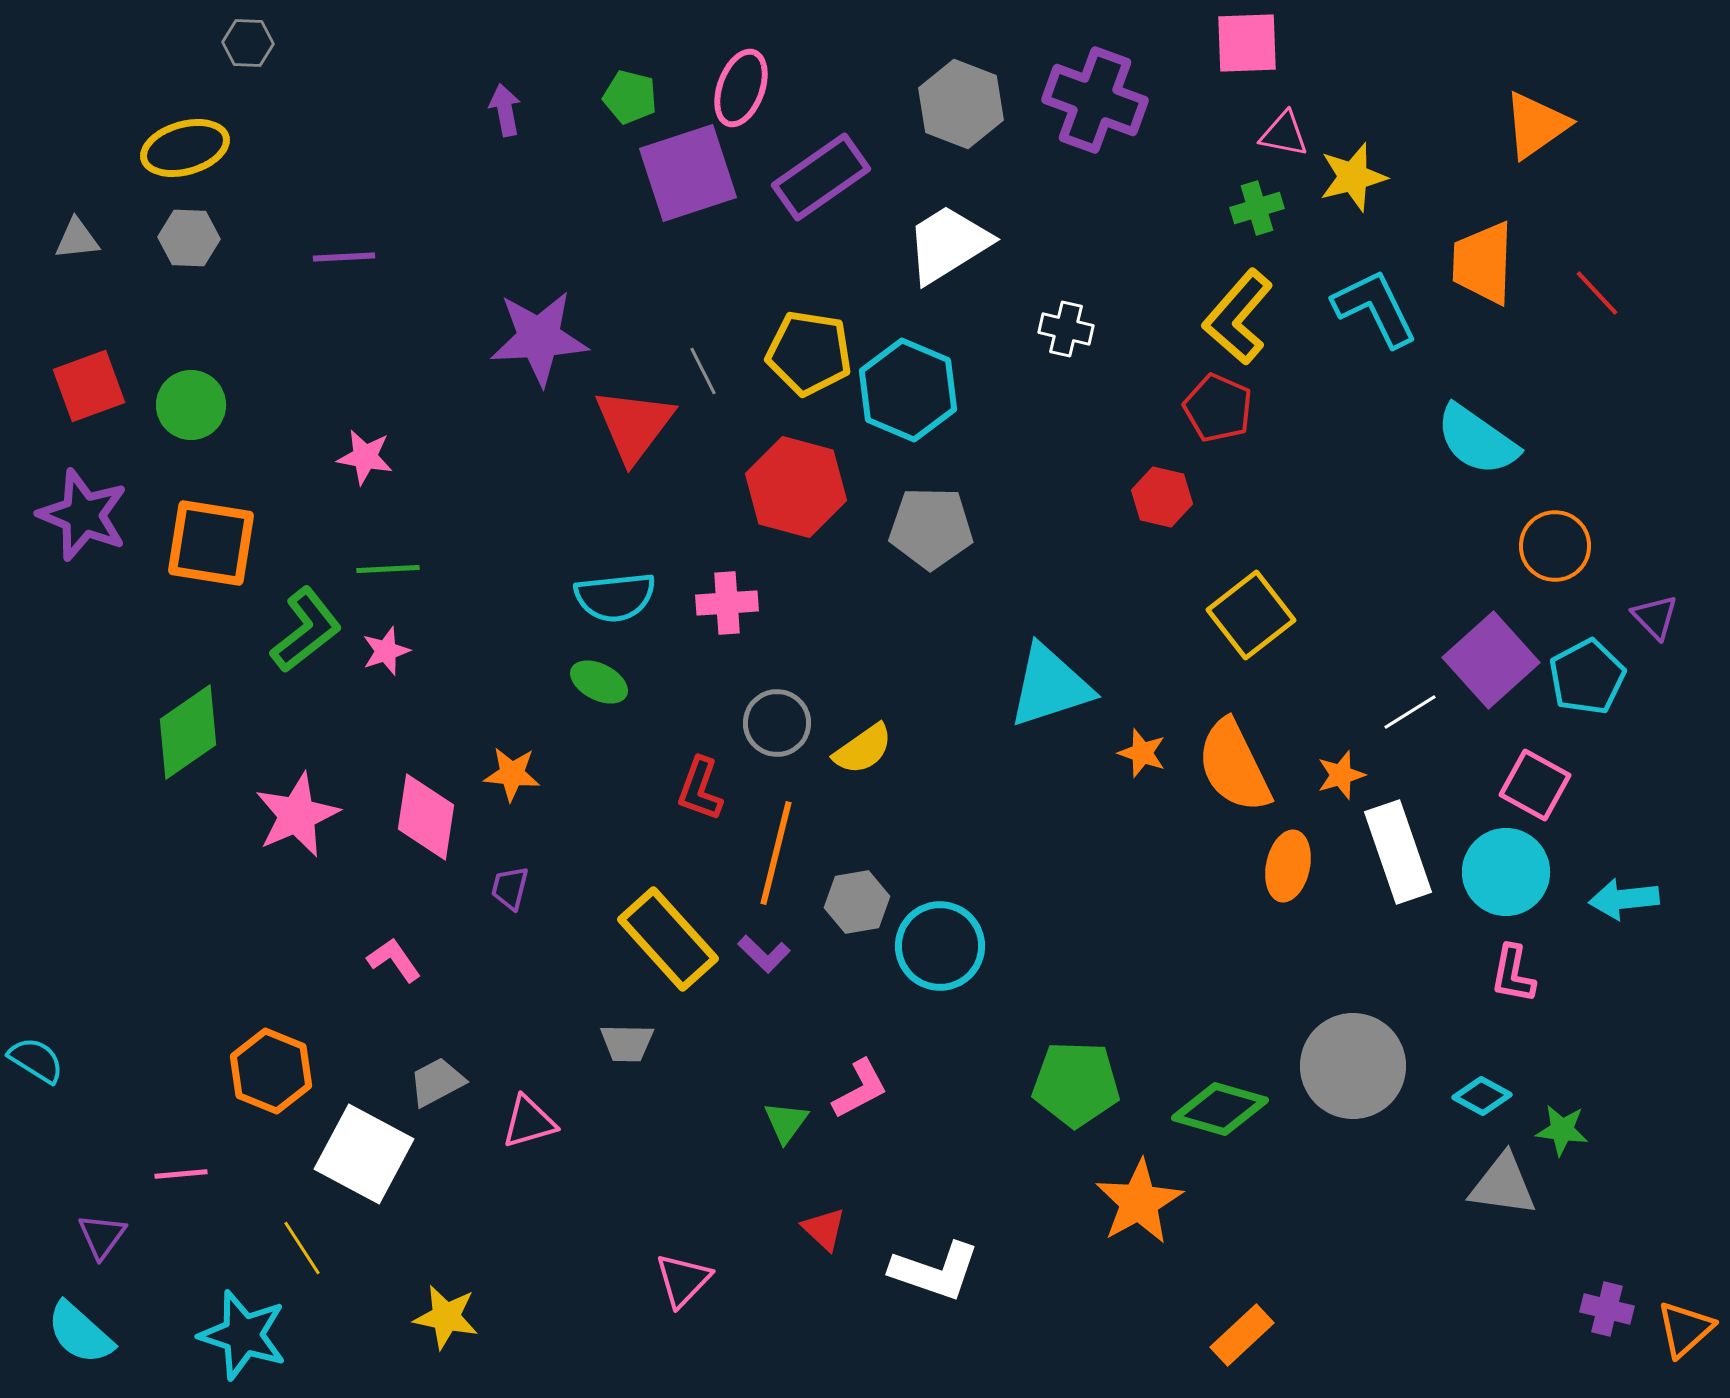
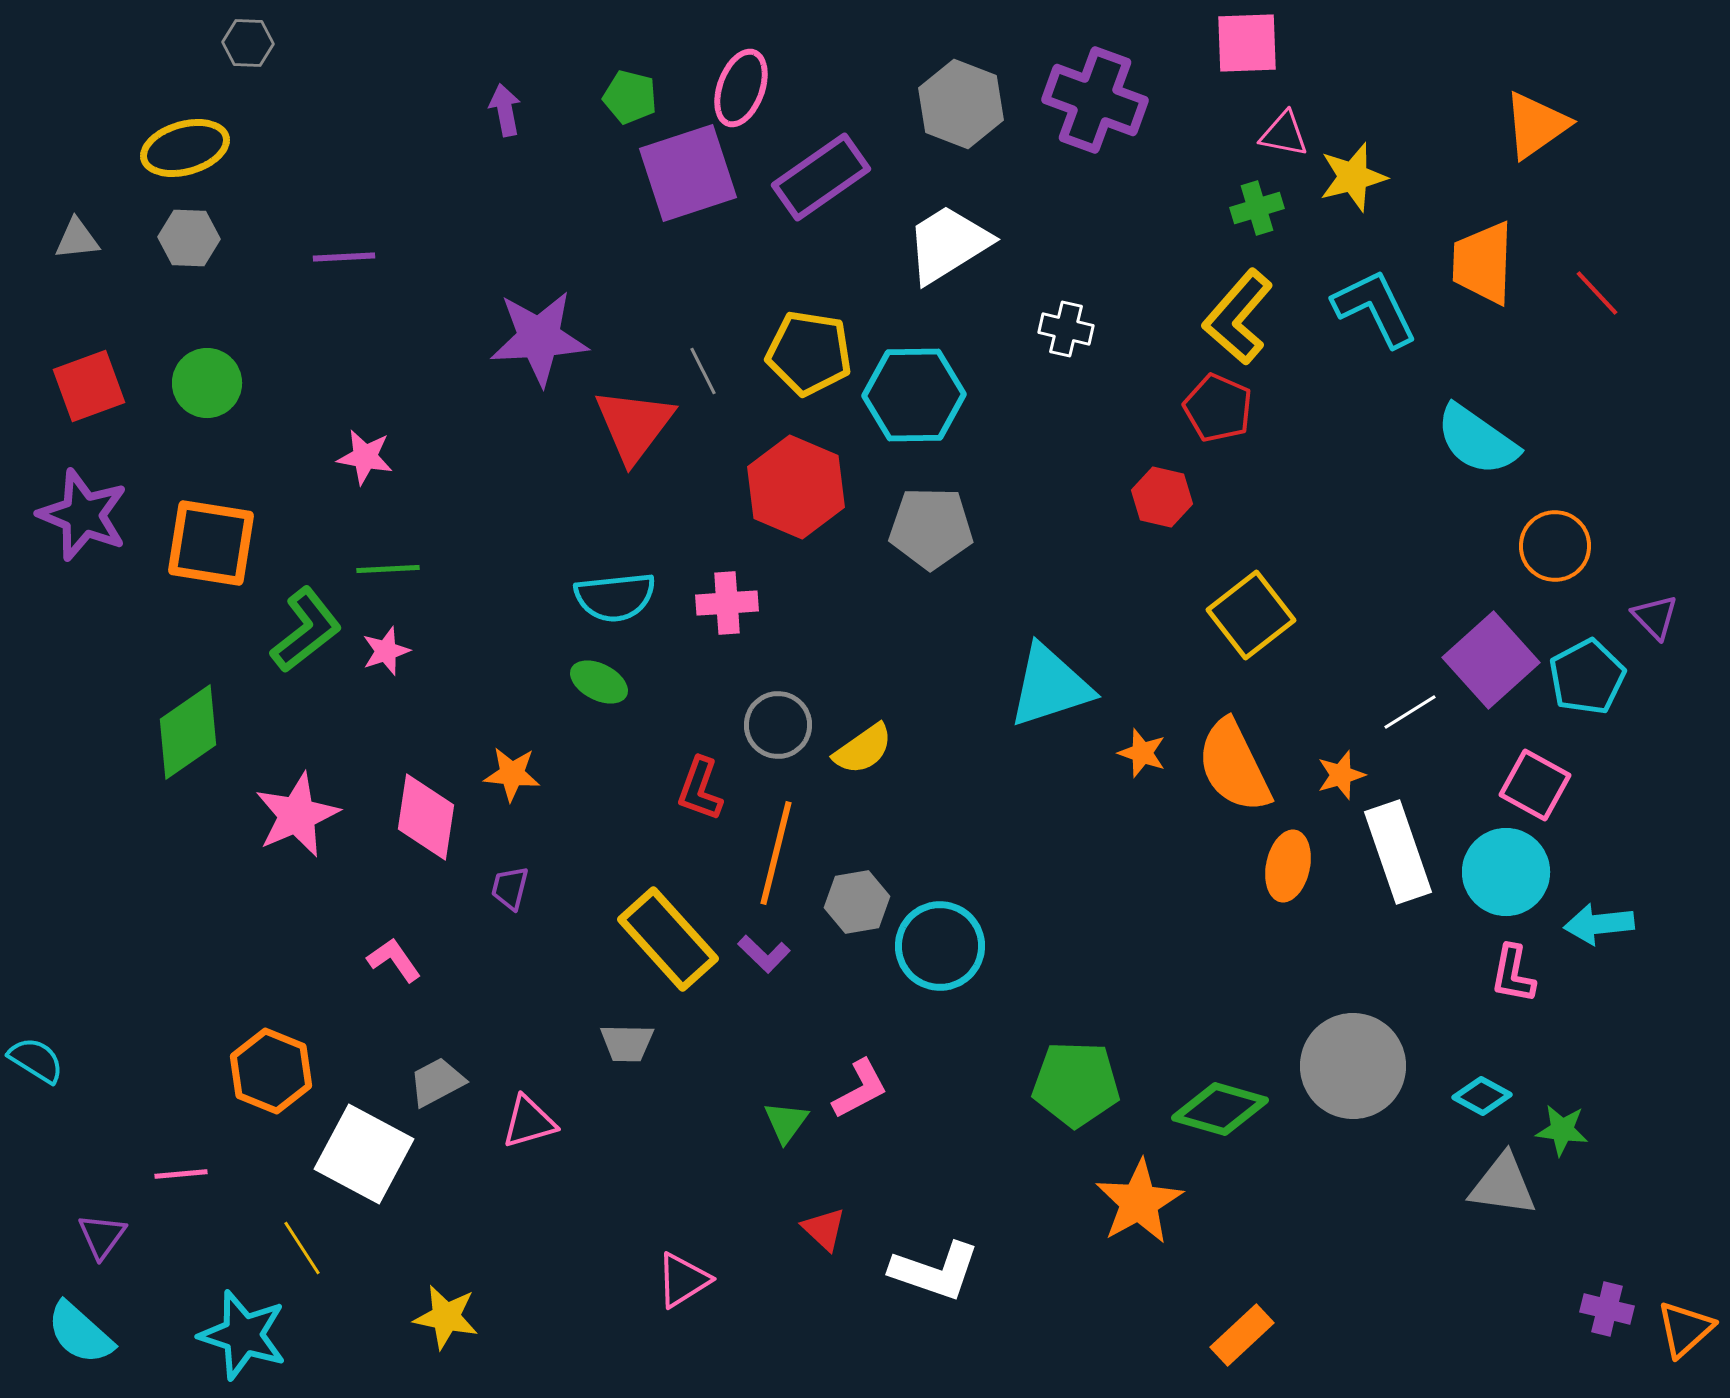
cyan hexagon at (908, 390): moved 6 px right, 5 px down; rotated 24 degrees counterclockwise
green circle at (191, 405): moved 16 px right, 22 px up
red hexagon at (796, 487): rotated 8 degrees clockwise
gray circle at (777, 723): moved 1 px right, 2 px down
cyan arrow at (1624, 899): moved 25 px left, 25 px down
pink triangle at (683, 1280): rotated 14 degrees clockwise
